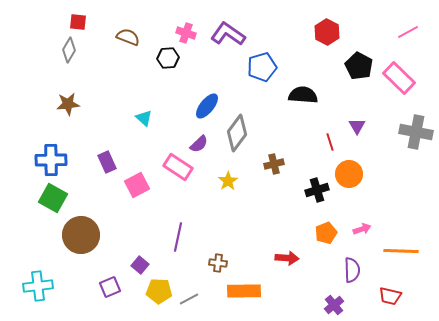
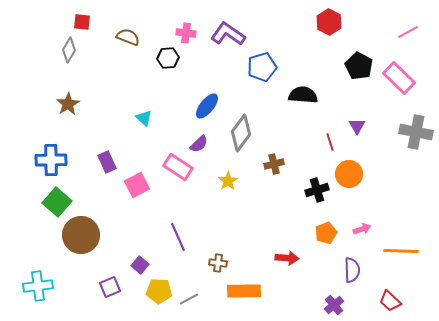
red square at (78, 22): moved 4 px right
red hexagon at (327, 32): moved 2 px right, 10 px up
pink cross at (186, 33): rotated 12 degrees counterclockwise
brown star at (68, 104): rotated 25 degrees counterclockwise
gray diamond at (237, 133): moved 4 px right
green square at (53, 198): moved 4 px right, 4 px down; rotated 12 degrees clockwise
purple line at (178, 237): rotated 36 degrees counterclockwise
red trapezoid at (390, 296): moved 5 px down; rotated 30 degrees clockwise
